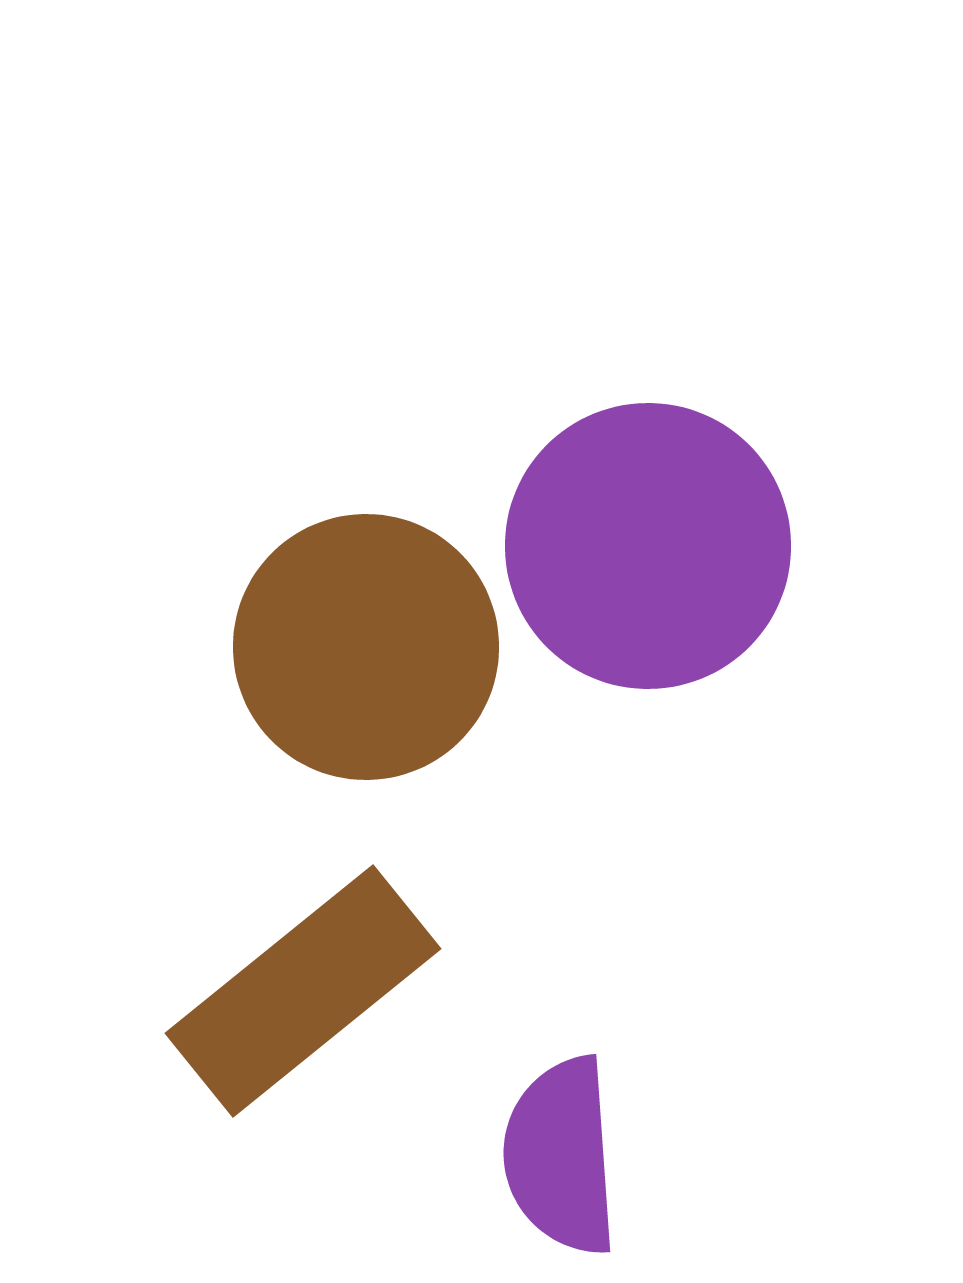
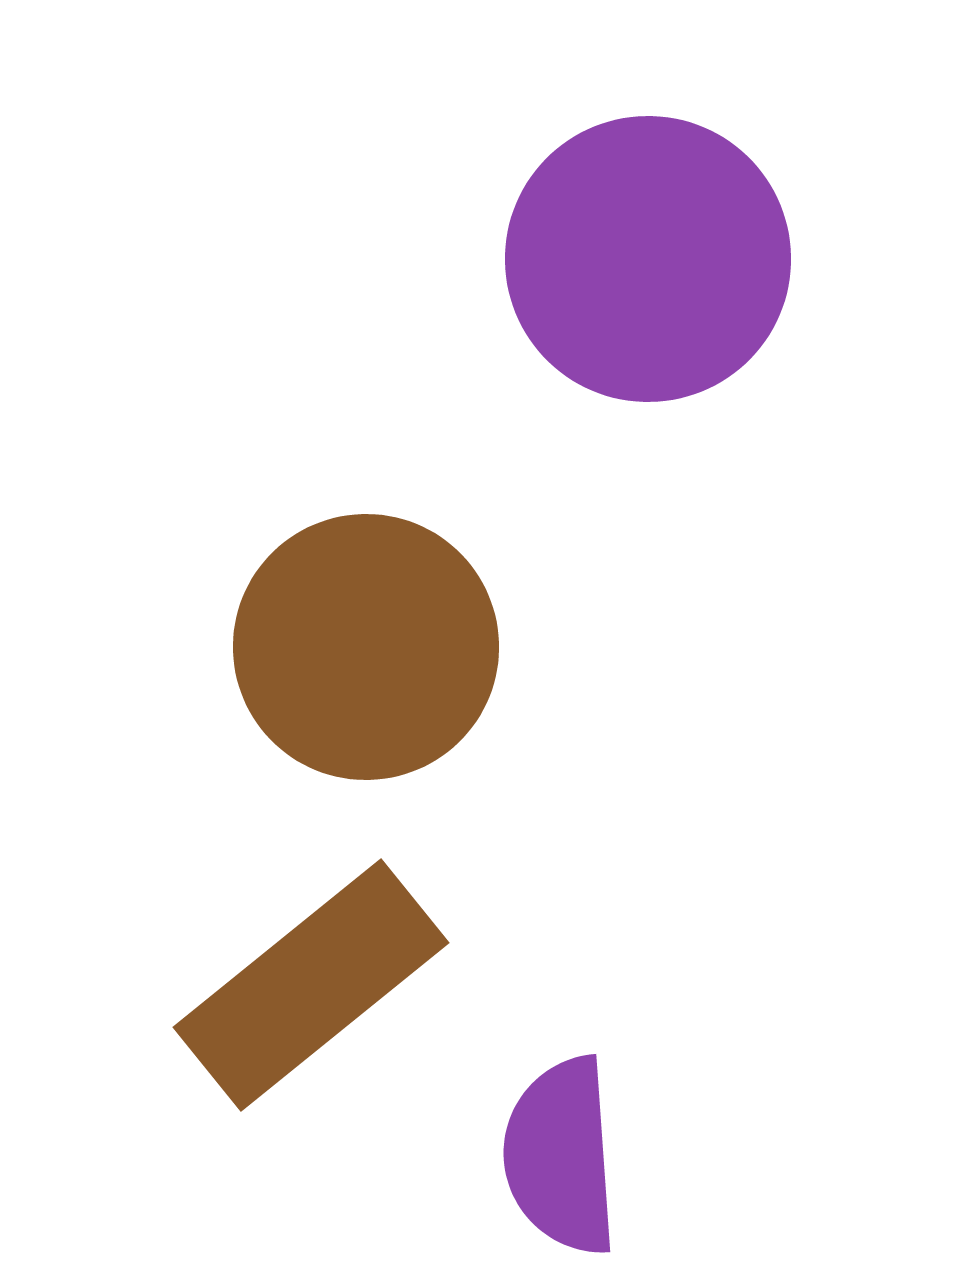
purple circle: moved 287 px up
brown rectangle: moved 8 px right, 6 px up
